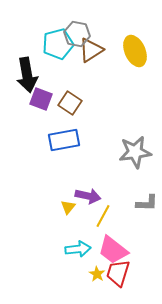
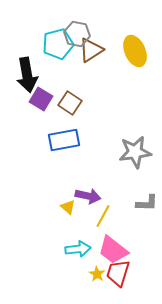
purple square: rotated 10 degrees clockwise
yellow triangle: rotated 28 degrees counterclockwise
